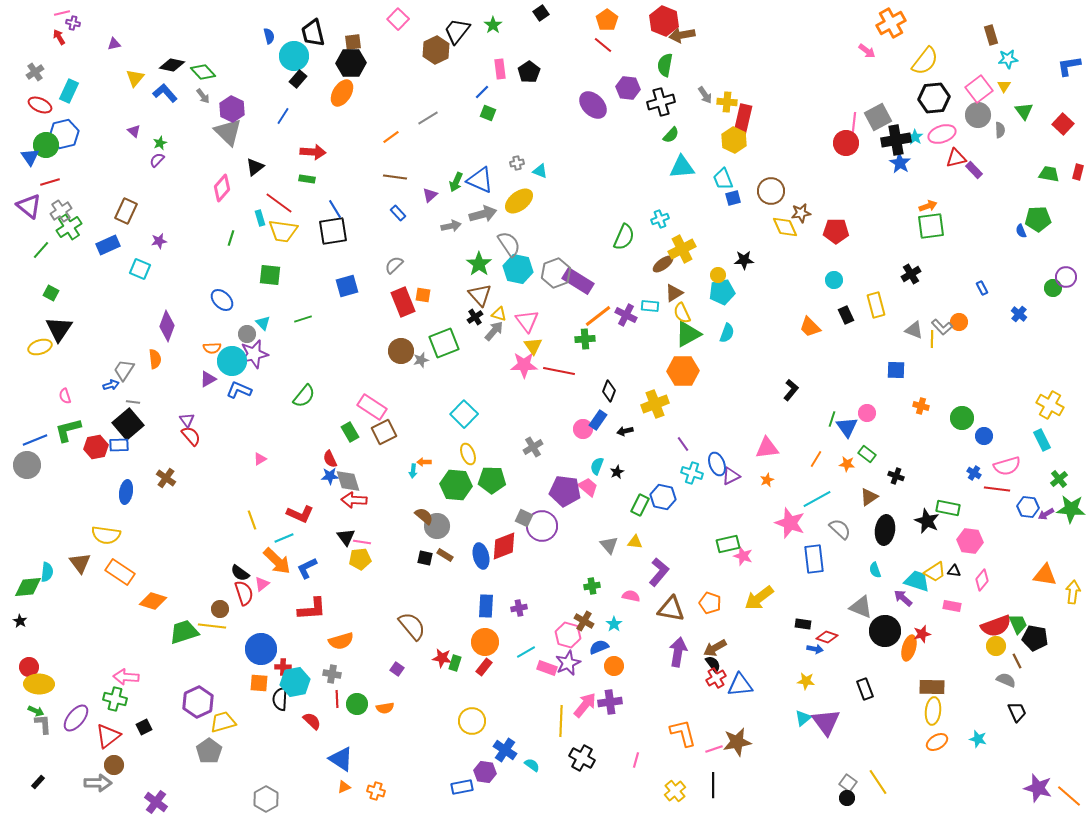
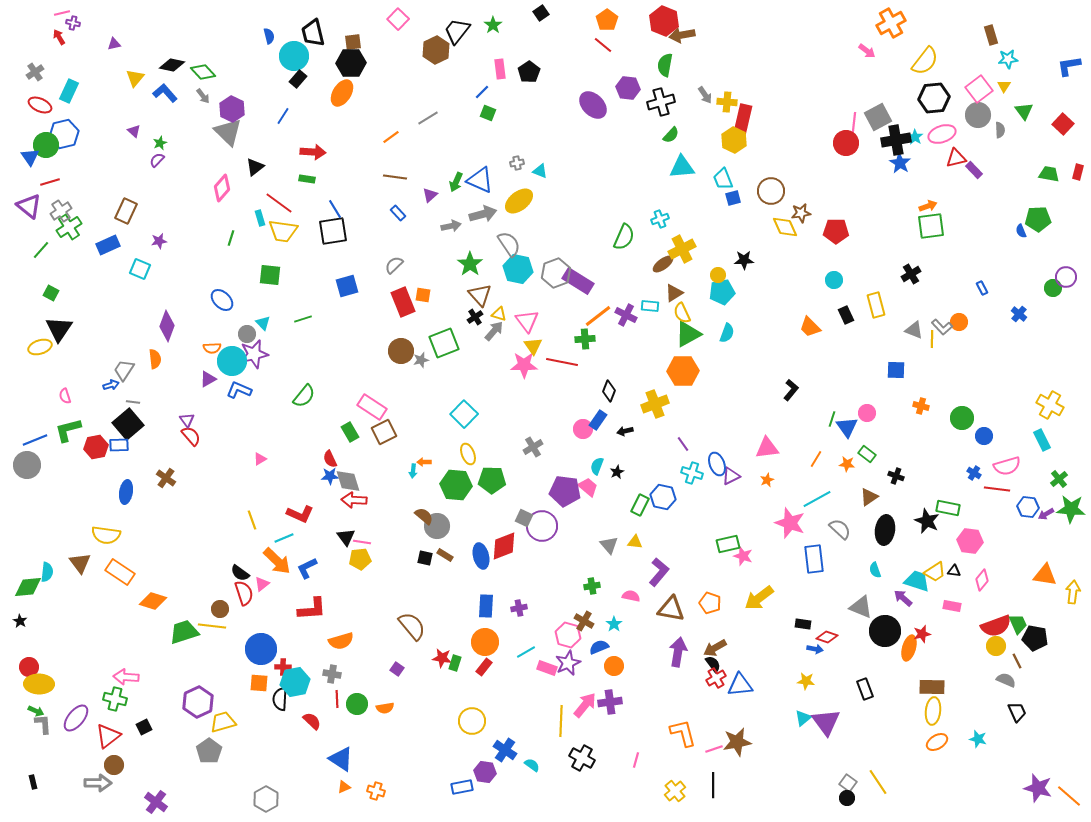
green star at (479, 264): moved 9 px left
red line at (559, 371): moved 3 px right, 9 px up
black rectangle at (38, 782): moved 5 px left; rotated 56 degrees counterclockwise
